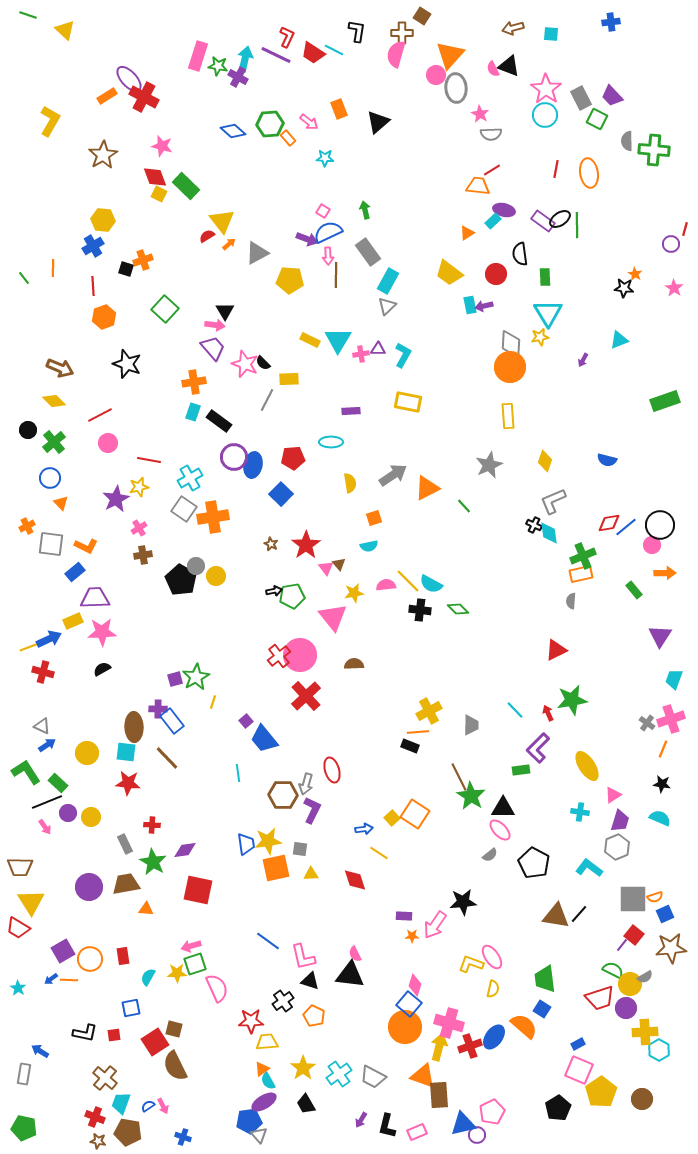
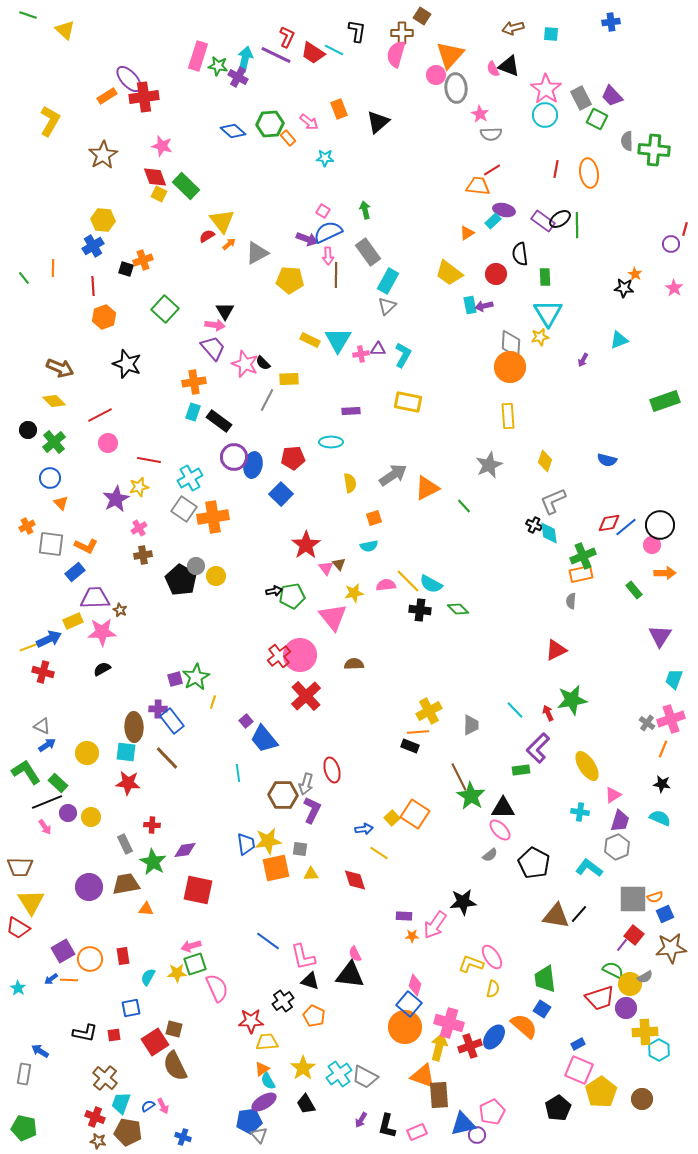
red cross at (144, 97): rotated 36 degrees counterclockwise
brown star at (271, 544): moved 151 px left, 66 px down
gray trapezoid at (373, 1077): moved 8 px left
